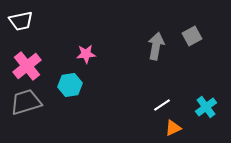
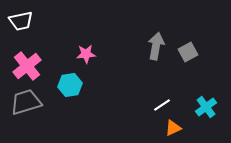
gray square: moved 4 px left, 16 px down
